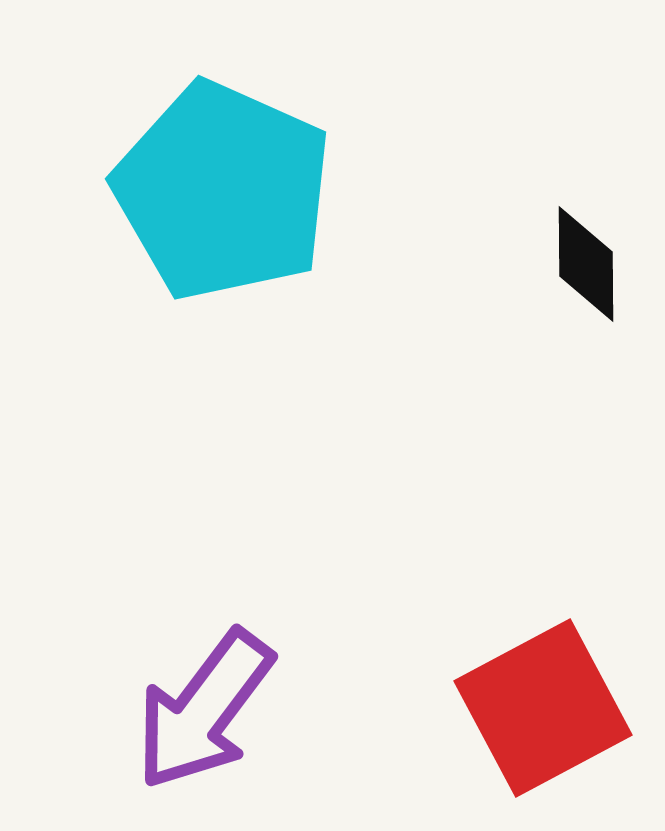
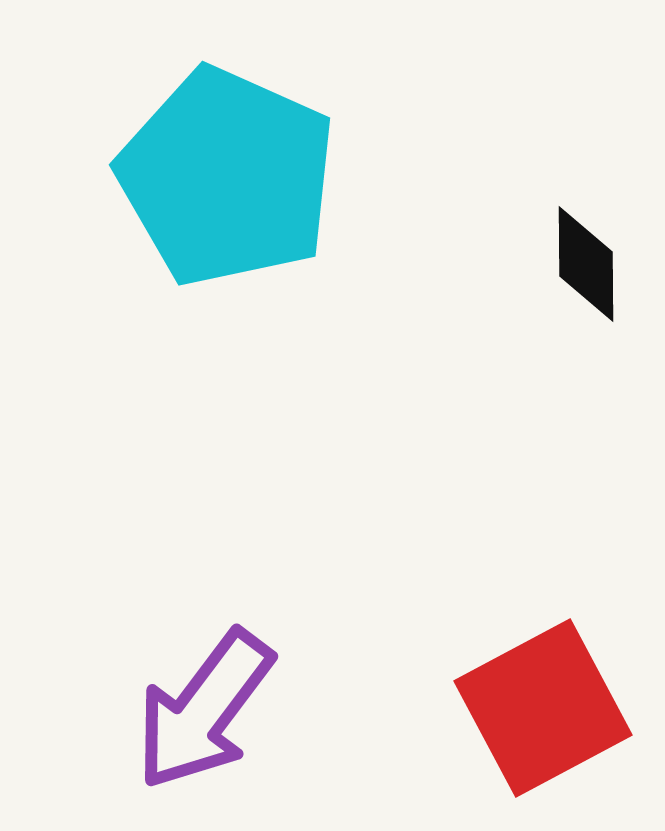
cyan pentagon: moved 4 px right, 14 px up
